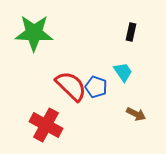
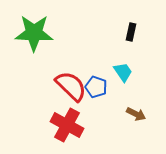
red cross: moved 21 px right
